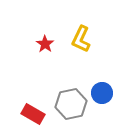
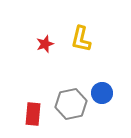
yellow L-shape: rotated 12 degrees counterclockwise
red star: rotated 18 degrees clockwise
red rectangle: rotated 65 degrees clockwise
